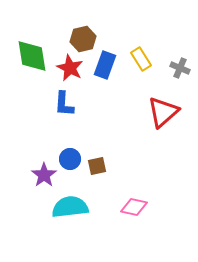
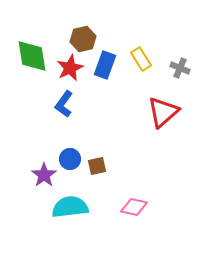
red star: rotated 20 degrees clockwise
blue L-shape: rotated 32 degrees clockwise
